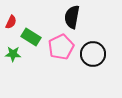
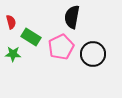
red semicircle: rotated 40 degrees counterclockwise
